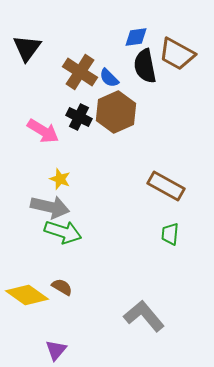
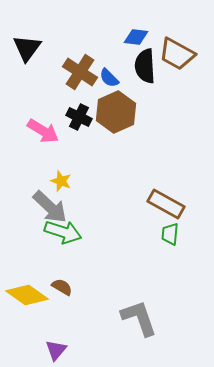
blue diamond: rotated 15 degrees clockwise
black semicircle: rotated 8 degrees clockwise
yellow star: moved 1 px right, 2 px down
brown rectangle: moved 18 px down
gray arrow: rotated 30 degrees clockwise
gray L-shape: moved 5 px left, 2 px down; rotated 21 degrees clockwise
